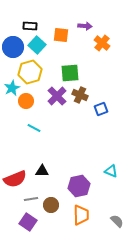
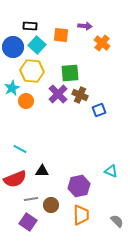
yellow hexagon: moved 2 px right, 1 px up; rotated 20 degrees clockwise
purple cross: moved 1 px right, 2 px up
blue square: moved 2 px left, 1 px down
cyan line: moved 14 px left, 21 px down
